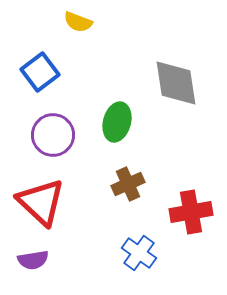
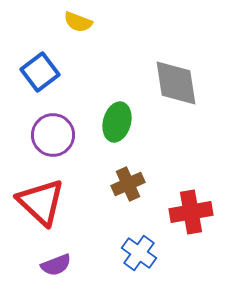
purple semicircle: moved 23 px right, 5 px down; rotated 12 degrees counterclockwise
